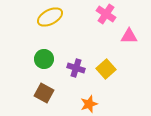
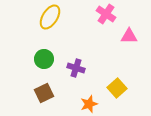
yellow ellipse: rotated 30 degrees counterclockwise
yellow square: moved 11 px right, 19 px down
brown square: rotated 36 degrees clockwise
